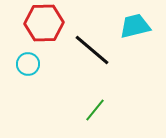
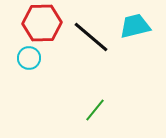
red hexagon: moved 2 px left
black line: moved 1 px left, 13 px up
cyan circle: moved 1 px right, 6 px up
